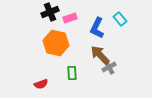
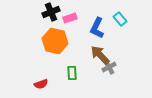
black cross: moved 1 px right
orange hexagon: moved 1 px left, 2 px up
